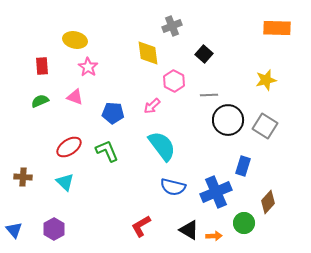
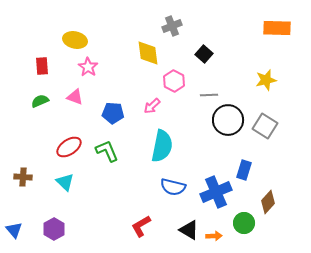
cyan semicircle: rotated 48 degrees clockwise
blue rectangle: moved 1 px right, 4 px down
